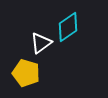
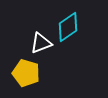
white triangle: rotated 15 degrees clockwise
